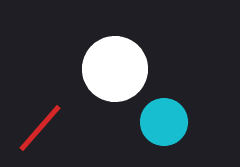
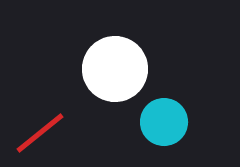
red line: moved 5 px down; rotated 10 degrees clockwise
